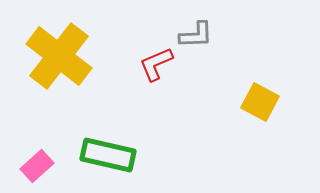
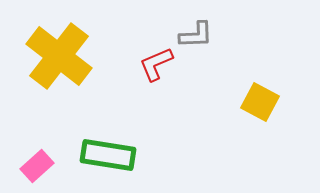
green rectangle: rotated 4 degrees counterclockwise
